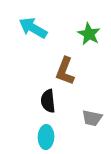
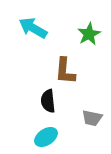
green star: rotated 15 degrees clockwise
brown L-shape: rotated 16 degrees counterclockwise
cyan ellipse: rotated 55 degrees clockwise
